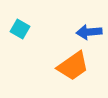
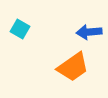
orange trapezoid: moved 1 px down
